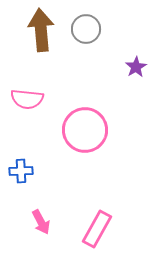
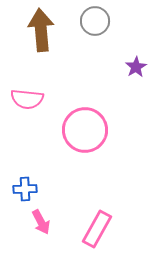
gray circle: moved 9 px right, 8 px up
blue cross: moved 4 px right, 18 px down
